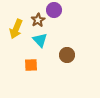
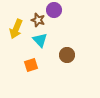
brown star: rotated 24 degrees counterclockwise
orange square: rotated 16 degrees counterclockwise
